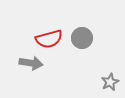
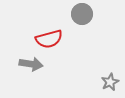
gray circle: moved 24 px up
gray arrow: moved 1 px down
